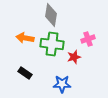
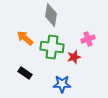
orange arrow: rotated 30 degrees clockwise
green cross: moved 3 px down
